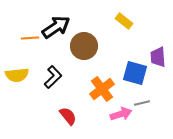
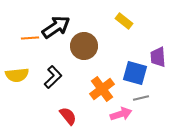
gray line: moved 1 px left, 5 px up
